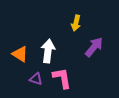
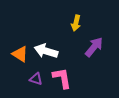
white arrow: moved 2 px left; rotated 80 degrees counterclockwise
